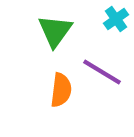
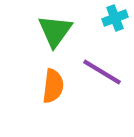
cyan cross: moved 1 px left, 1 px up; rotated 15 degrees clockwise
orange semicircle: moved 8 px left, 4 px up
